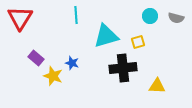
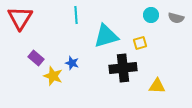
cyan circle: moved 1 px right, 1 px up
yellow square: moved 2 px right, 1 px down
